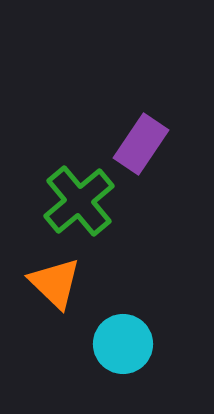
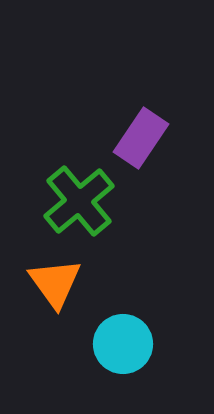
purple rectangle: moved 6 px up
orange triangle: rotated 10 degrees clockwise
